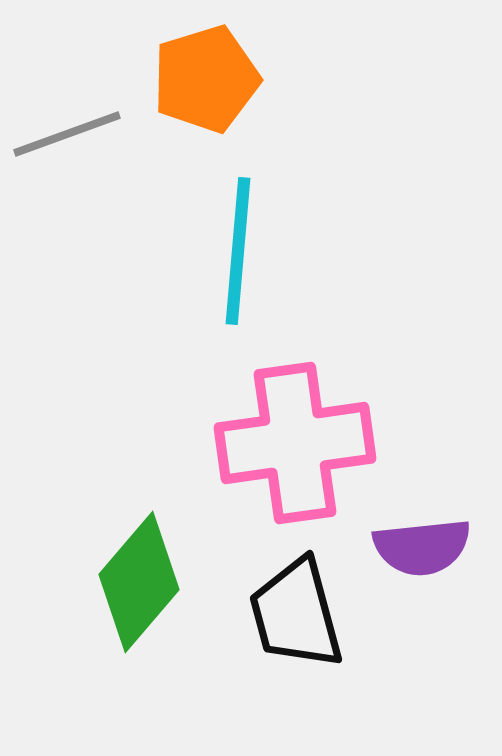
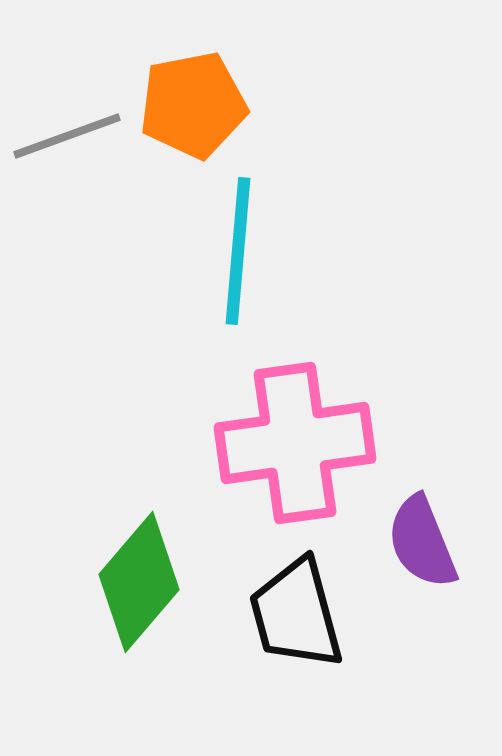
orange pentagon: moved 13 px left, 26 px down; rotated 6 degrees clockwise
gray line: moved 2 px down
purple semicircle: moved 5 px up; rotated 74 degrees clockwise
